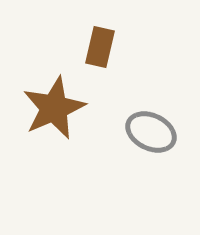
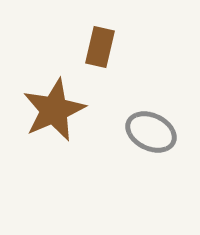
brown star: moved 2 px down
